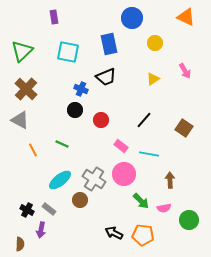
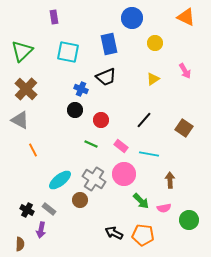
green line: moved 29 px right
